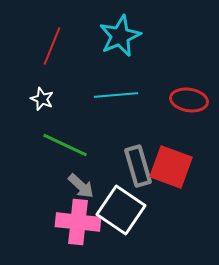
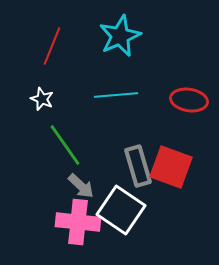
green line: rotated 30 degrees clockwise
